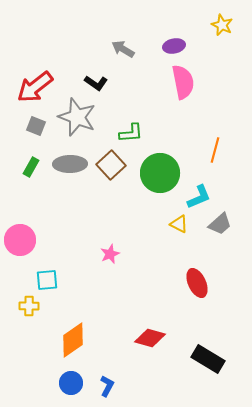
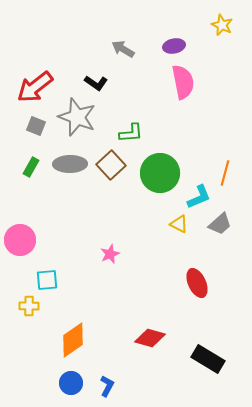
orange line: moved 10 px right, 23 px down
